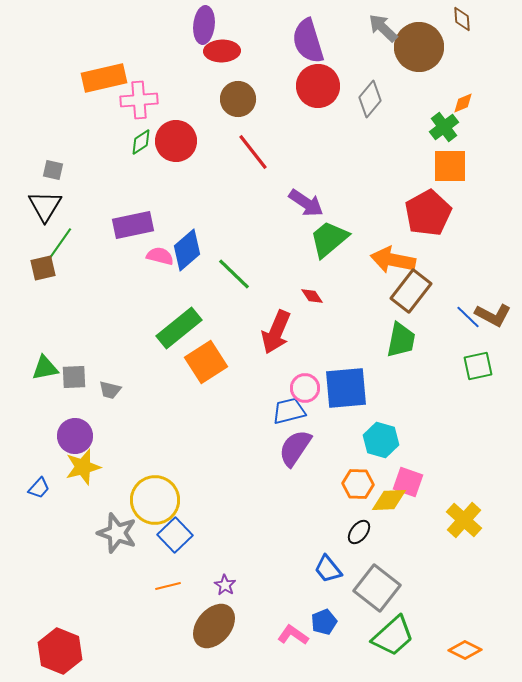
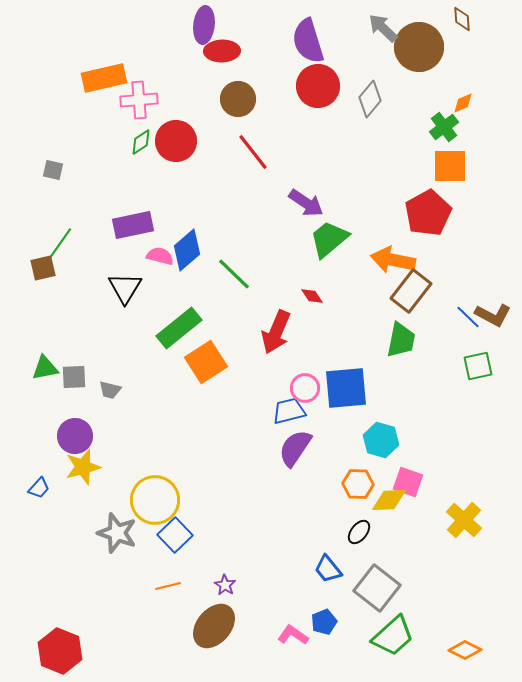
black triangle at (45, 206): moved 80 px right, 82 px down
